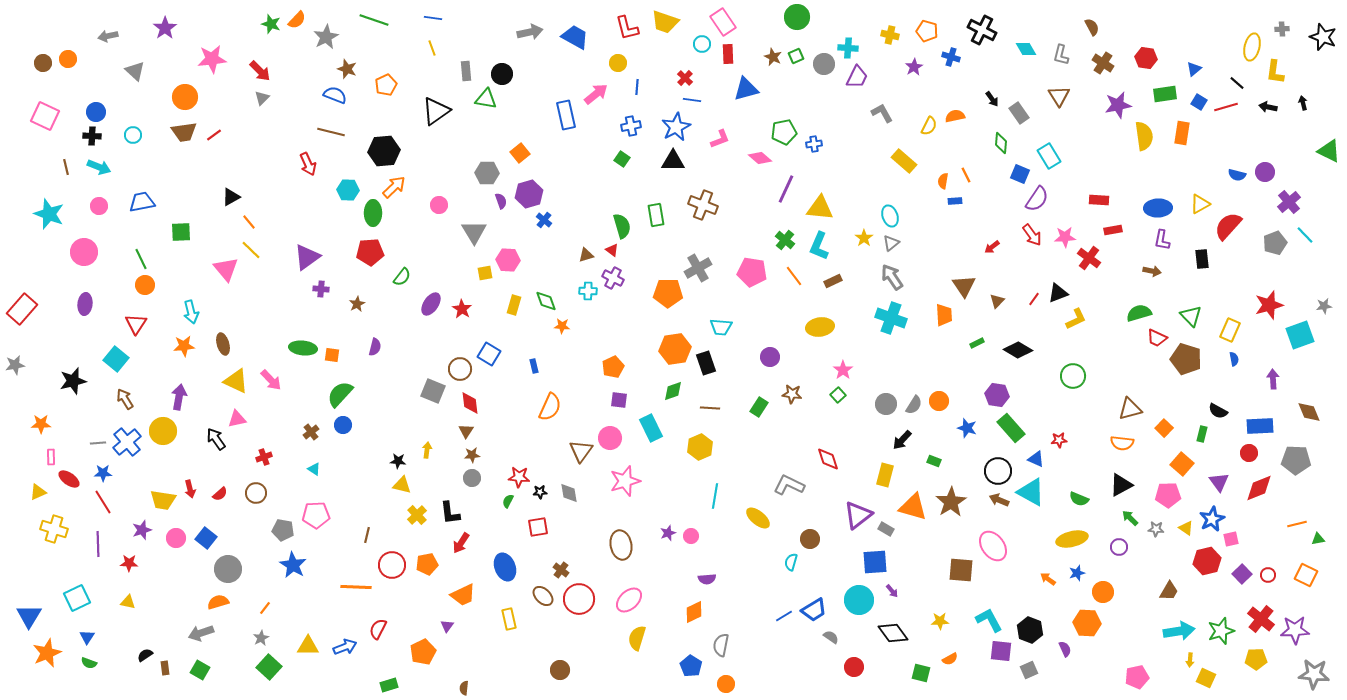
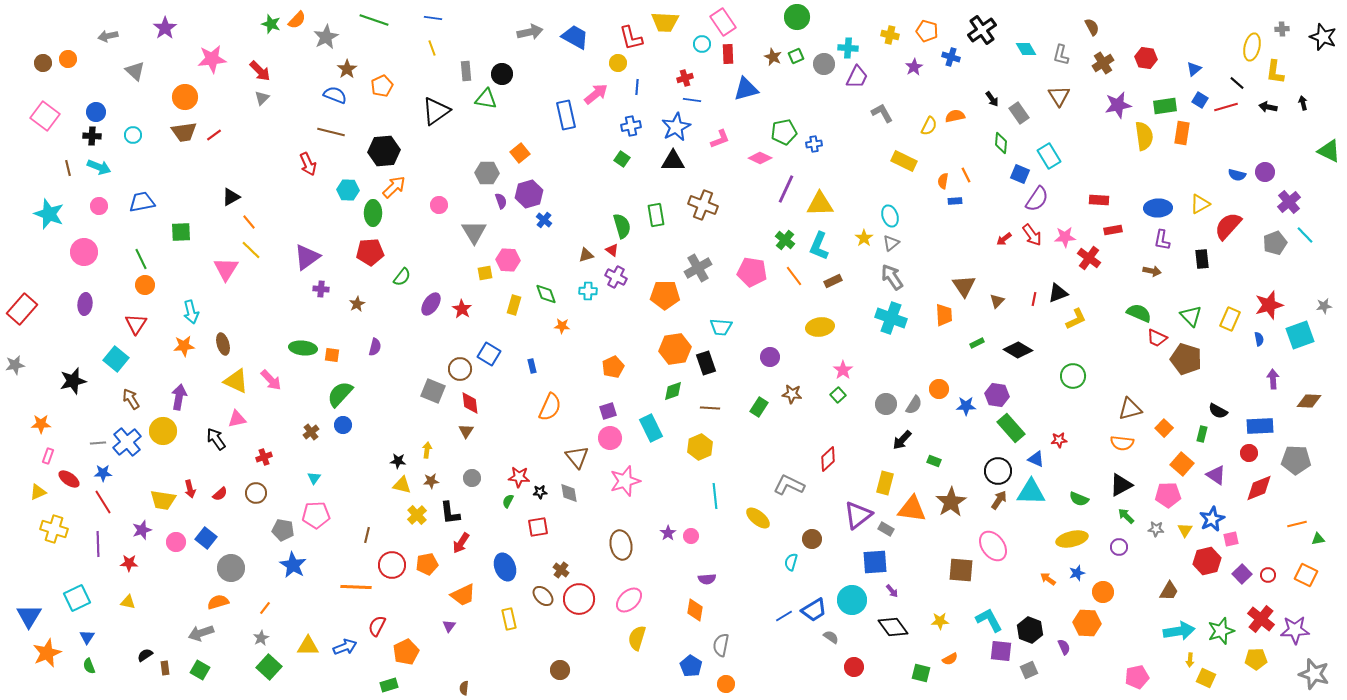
yellow trapezoid at (665, 22): rotated 16 degrees counterclockwise
red L-shape at (627, 28): moved 4 px right, 10 px down
black cross at (982, 30): rotated 28 degrees clockwise
brown cross at (1103, 63): rotated 25 degrees clockwise
brown star at (347, 69): rotated 18 degrees clockwise
red cross at (685, 78): rotated 28 degrees clockwise
orange pentagon at (386, 85): moved 4 px left, 1 px down
green rectangle at (1165, 94): moved 12 px down
blue square at (1199, 102): moved 1 px right, 2 px up
pink square at (45, 116): rotated 12 degrees clockwise
pink diamond at (760, 158): rotated 15 degrees counterclockwise
yellow rectangle at (904, 161): rotated 15 degrees counterclockwise
brown line at (66, 167): moved 2 px right, 1 px down
yellow triangle at (820, 208): moved 4 px up; rotated 8 degrees counterclockwise
red arrow at (992, 247): moved 12 px right, 8 px up
pink triangle at (226, 269): rotated 12 degrees clockwise
purple cross at (613, 278): moved 3 px right, 1 px up
orange pentagon at (668, 293): moved 3 px left, 2 px down
red line at (1034, 299): rotated 24 degrees counterclockwise
green diamond at (546, 301): moved 7 px up
green semicircle at (1139, 313): rotated 40 degrees clockwise
yellow rectangle at (1230, 330): moved 11 px up
blue semicircle at (1234, 359): moved 25 px right, 20 px up
blue rectangle at (534, 366): moved 2 px left
brown arrow at (125, 399): moved 6 px right
purple square at (619, 400): moved 11 px left, 11 px down; rotated 24 degrees counterclockwise
orange circle at (939, 401): moved 12 px up
brown diamond at (1309, 412): moved 11 px up; rotated 65 degrees counterclockwise
blue star at (967, 428): moved 1 px left, 22 px up; rotated 18 degrees counterclockwise
brown triangle at (581, 451): moved 4 px left, 6 px down; rotated 15 degrees counterclockwise
brown star at (472, 455): moved 41 px left, 26 px down
pink rectangle at (51, 457): moved 3 px left, 1 px up; rotated 21 degrees clockwise
red diamond at (828, 459): rotated 65 degrees clockwise
cyan triangle at (314, 469): moved 9 px down; rotated 32 degrees clockwise
yellow rectangle at (885, 475): moved 8 px down
purple triangle at (1219, 482): moved 3 px left, 7 px up; rotated 20 degrees counterclockwise
cyan triangle at (1031, 492): rotated 28 degrees counterclockwise
cyan line at (715, 496): rotated 15 degrees counterclockwise
brown arrow at (999, 500): rotated 102 degrees clockwise
orange triangle at (913, 507): moved 1 px left, 2 px down; rotated 8 degrees counterclockwise
green arrow at (1130, 518): moved 4 px left, 2 px up
yellow triangle at (1186, 528): moved 1 px left, 2 px down; rotated 28 degrees clockwise
purple star at (668, 533): rotated 14 degrees counterclockwise
pink circle at (176, 538): moved 4 px down
brown circle at (810, 539): moved 2 px right
gray circle at (228, 569): moved 3 px right, 1 px up
cyan circle at (859, 600): moved 7 px left
orange diamond at (694, 612): moved 1 px right, 2 px up; rotated 55 degrees counterclockwise
purple triangle at (447, 626): moved 2 px right
red semicircle at (378, 629): moved 1 px left, 3 px up
black diamond at (893, 633): moved 6 px up
purple semicircle at (1065, 649): moved 1 px left, 2 px up
orange pentagon at (423, 652): moved 17 px left
green semicircle at (89, 663): moved 3 px down; rotated 49 degrees clockwise
gray star at (1314, 674): rotated 12 degrees clockwise
